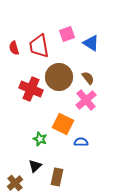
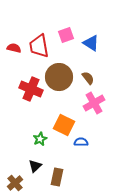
pink square: moved 1 px left, 1 px down
red semicircle: rotated 120 degrees clockwise
pink cross: moved 8 px right, 3 px down; rotated 10 degrees clockwise
orange square: moved 1 px right, 1 px down
green star: rotated 24 degrees clockwise
